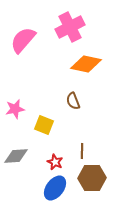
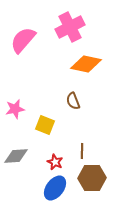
yellow square: moved 1 px right
